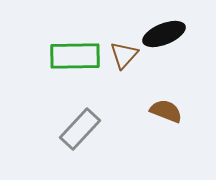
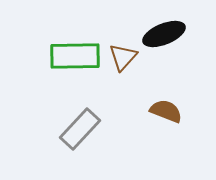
brown triangle: moved 1 px left, 2 px down
